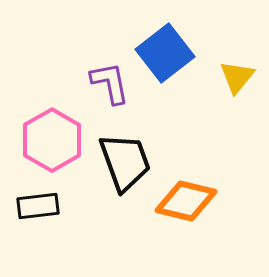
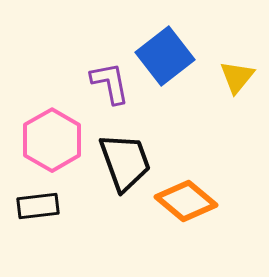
blue square: moved 3 px down
orange diamond: rotated 26 degrees clockwise
